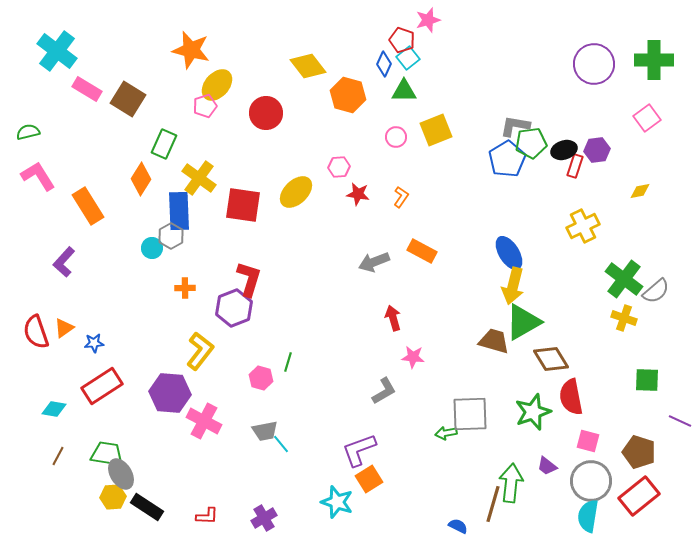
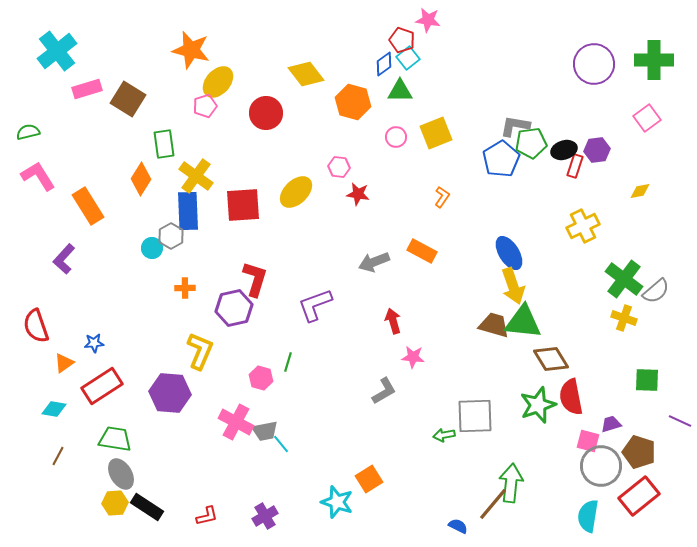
pink star at (428, 20): rotated 25 degrees clockwise
cyan cross at (57, 51): rotated 15 degrees clockwise
blue diamond at (384, 64): rotated 30 degrees clockwise
yellow diamond at (308, 66): moved 2 px left, 8 px down
yellow ellipse at (217, 85): moved 1 px right, 3 px up
pink rectangle at (87, 89): rotated 48 degrees counterclockwise
green triangle at (404, 91): moved 4 px left
orange hexagon at (348, 95): moved 5 px right, 7 px down
yellow square at (436, 130): moved 3 px down
green rectangle at (164, 144): rotated 32 degrees counterclockwise
blue pentagon at (507, 159): moved 6 px left
pink hexagon at (339, 167): rotated 10 degrees clockwise
yellow cross at (199, 178): moved 3 px left, 2 px up
orange L-shape at (401, 197): moved 41 px right
red square at (243, 205): rotated 12 degrees counterclockwise
blue rectangle at (179, 211): moved 9 px right
purple L-shape at (64, 262): moved 3 px up
red L-shape at (249, 279): moved 6 px right
yellow arrow at (513, 286): rotated 33 degrees counterclockwise
purple hexagon at (234, 308): rotated 9 degrees clockwise
red arrow at (393, 318): moved 3 px down
green triangle at (523, 322): rotated 36 degrees clockwise
orange triangle at (64, 328): moved 35 px down
red semicircle at (36, 332): moved 6 px up
brown trapezoid at (494, 341): moved 16 px up
yellow L-shape at (200, 351): rotated 15 degrees counterclockwise
green star at (533, 412): moved 5 px right, 7 px up
gray square at (470, 414): moved 5 px right, 2 px down
pink cross at (204, 421): moved 32 px right, 1 px down
green arrow at (446, 433): moved 2 px left, 2 px down
purple L-shape at (359, 450): moved 44 px left, 145 px up
green trapezoid at (107, 454): moved 8 px right, 15 px up
purple trapezoid at (547, 466): moved 64 px right, 42 px up; rotated 125 degrees clockwise
gray circle at (591, 481): moved 10 px right, 15 px up
yellow hexagon at (113, 497): moved 2 px right, 6 px down
brown line at (493, 504): rotated 24 degrees clockwise
red L-shape at (207, 516): rotated 15 degrees counterclockwise
purple cross at (264, 518): moved 1 px right, 2 px up
